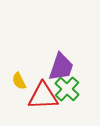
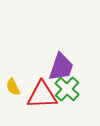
yellow semicircle: moved 6 px left, 6 px down
red triangle: moved 1 px left, 1 px up
